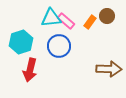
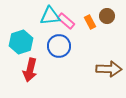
cyan triangle: moved 1 px left, 2 px up
orange rectangle: rotated 64 degrees counterclockwise
